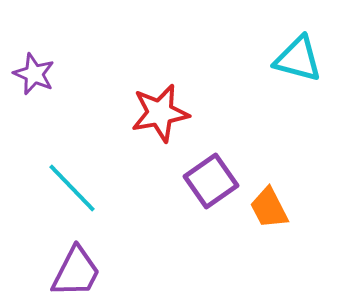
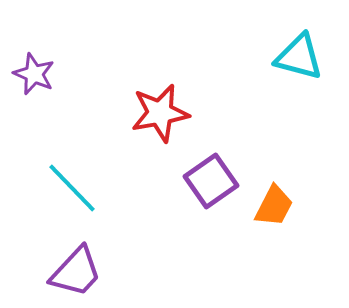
cyan triangle: moved 1 px right, 2 px up
orange trapezoid: moved 5 px right, 2 px up; rotated 126 degrees counterclockwise
purple trapezoid: rotated 16 degrees clockwise
